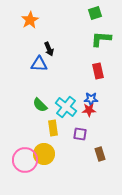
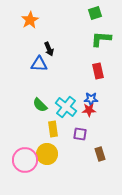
yellow rectangle: moved 1 px down
yellow circle: moved 3 px right
